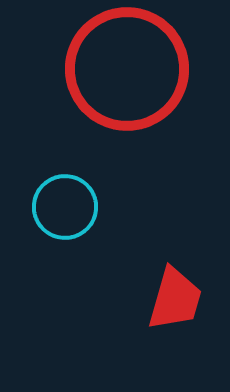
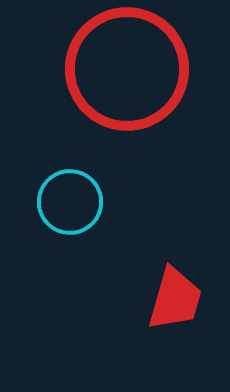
cyan circle: moved 5 px right, 5 px up
